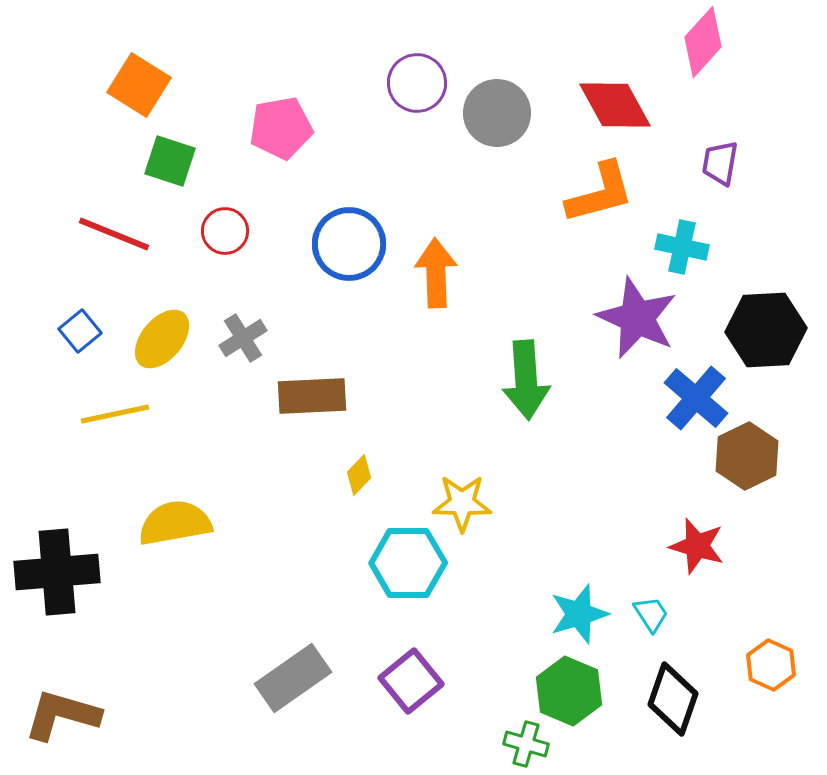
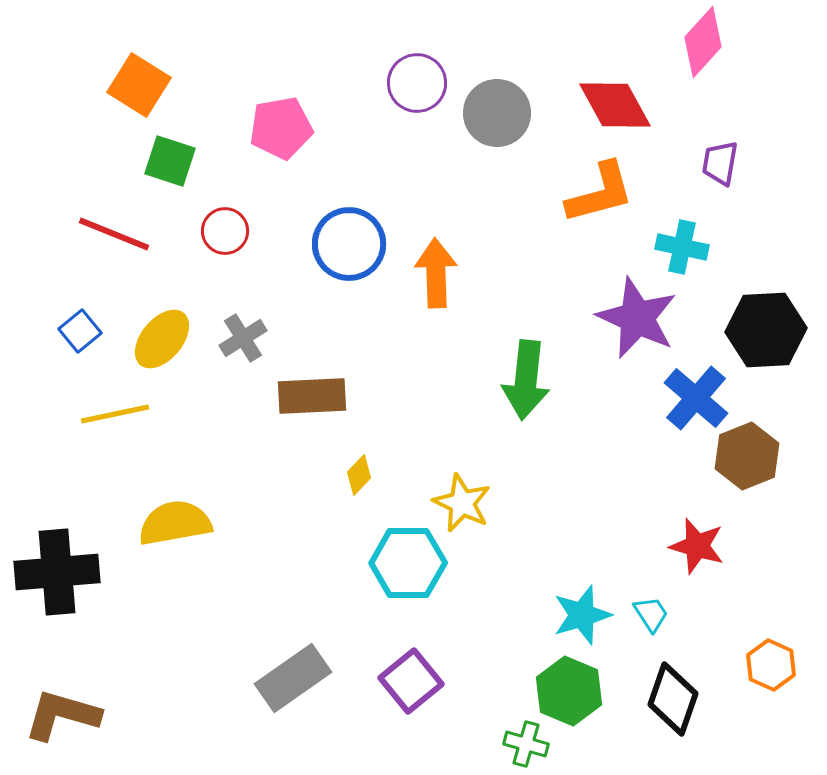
green arrow: rotated 10 degrees clockwise
brown hexagon: rotated 4 degrees clockwise
yellow star: rotated 24 degrees clockwise
cyan star: moved 3 px right, 1 px down
